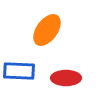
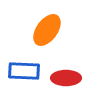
blue rectangle: moved 5 px right
